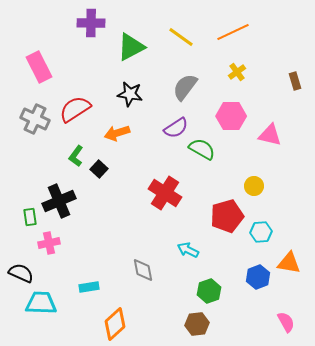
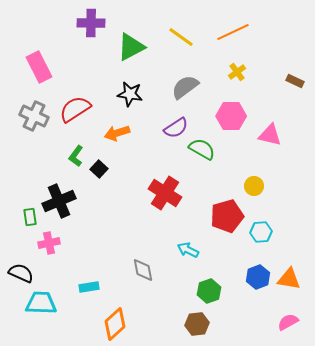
brown rectangle: rotated 48 degrees counterclockwise
gray semicircle: rotated 16 degrees clockwise
gray cross: moved 1 px left, 3 px up
orange triangle: moved 16 px down
pink semicircle: moved 2 px right; rotated 90 degrees counterclockwise
